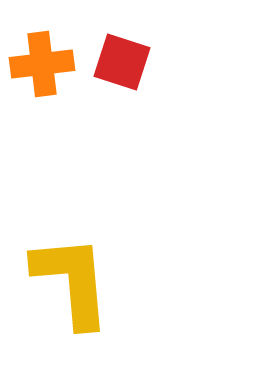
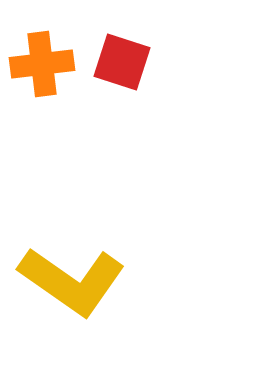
yellow L-shape: rotated 130 degrees clockwise
